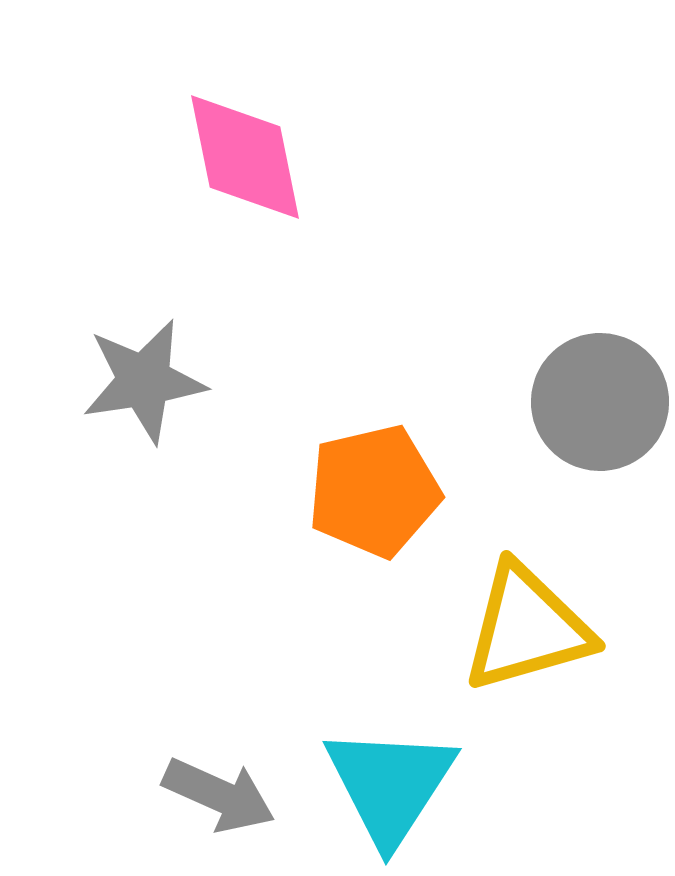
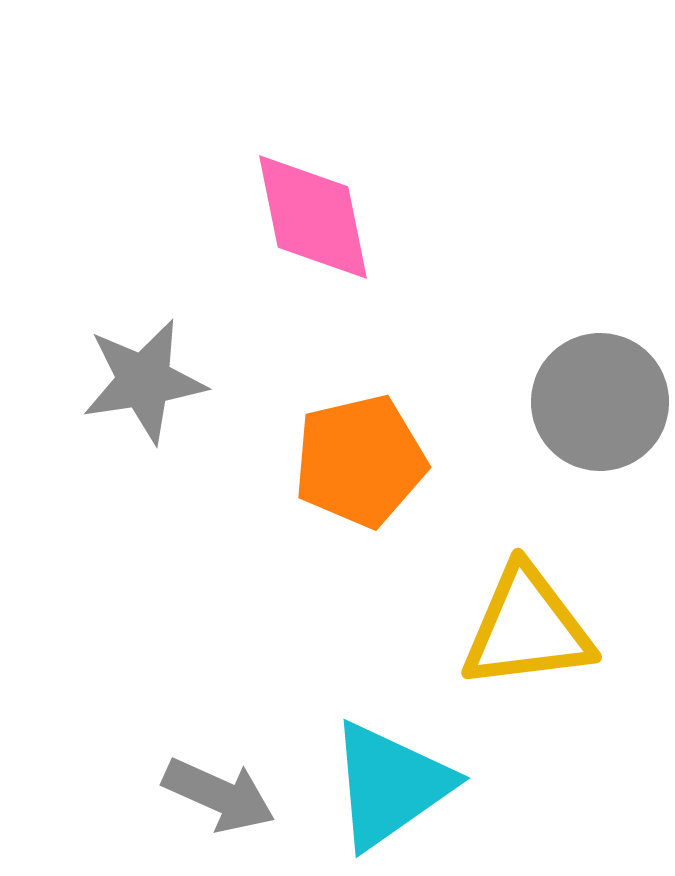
pink diamond: moved 68 px right, 60 px down
orange pentagon: moved 14 px left, 30 px up
yellow triangle: rotated 9 degrees clockwise
cyan triangle: rotated 22 degrees clockwise
